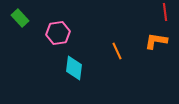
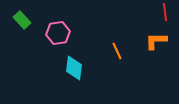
green rectangle: moved 2 px right, 2 px down
orange L-shape: rotated 10 degrees counterclockwise
